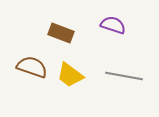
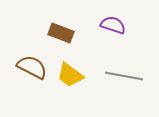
brown semicircle: rotated 8 degrees clockwise
